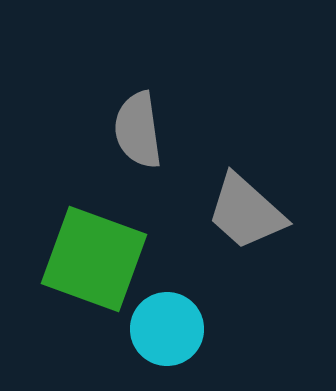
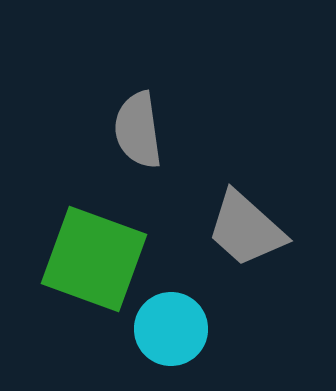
gray trapezoid: moved 17 px down
cyan circle: moved 4 px right
